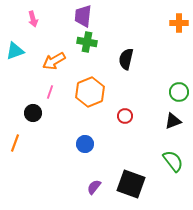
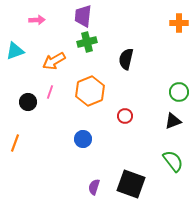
pink arrow: moved 4 px right, 1 px down; rotated 77 degrees counterclockwise
green cross: rotated 24 degrees counterclockwise
orange hexagon: moved 1 px up
black circle: moved 5 px left, 11 px up
blue circle: moved 2 px left, 5 px up
purple semicircle: rotated 21 degrees counterclockwise
